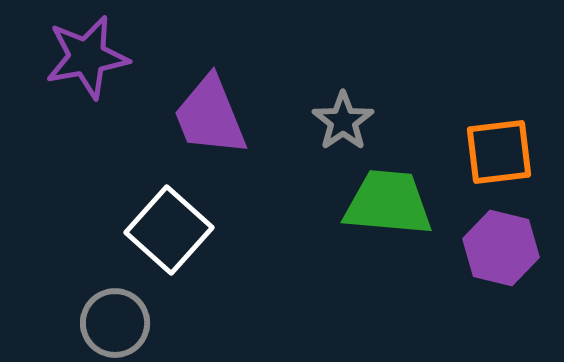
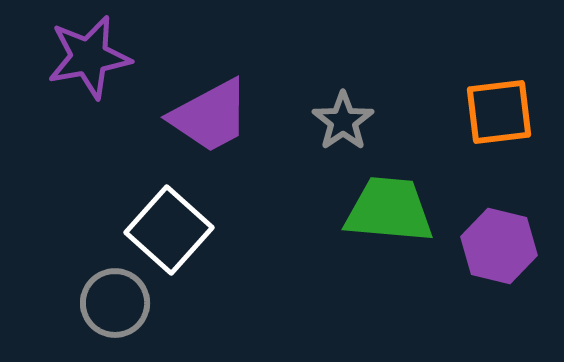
purple star: moved 2 px right
purple trapezoid: rotated 96 degrees counterclockwise
orange square: moved 40 px up
green trapezoid: moved 1 px right, 7 px down
purple hexagon: moved 2 px left, 2 px up
gray circle: moved 20 px up
